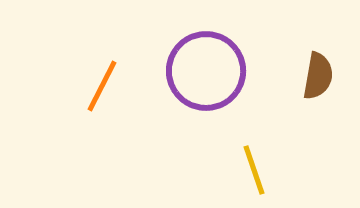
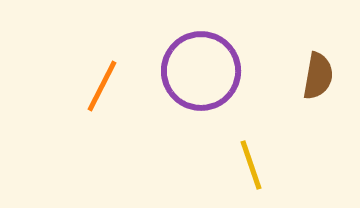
purple circle: moved 5 px left
yellow line: moved 3 px left, 5 px up
